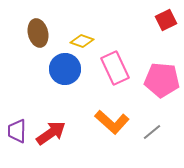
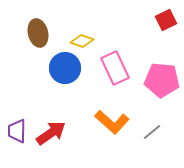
blue circle: moved 1 px up
